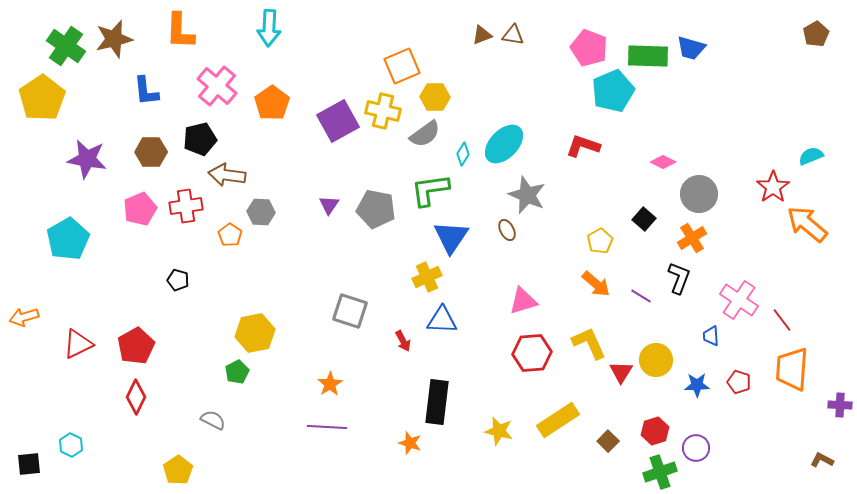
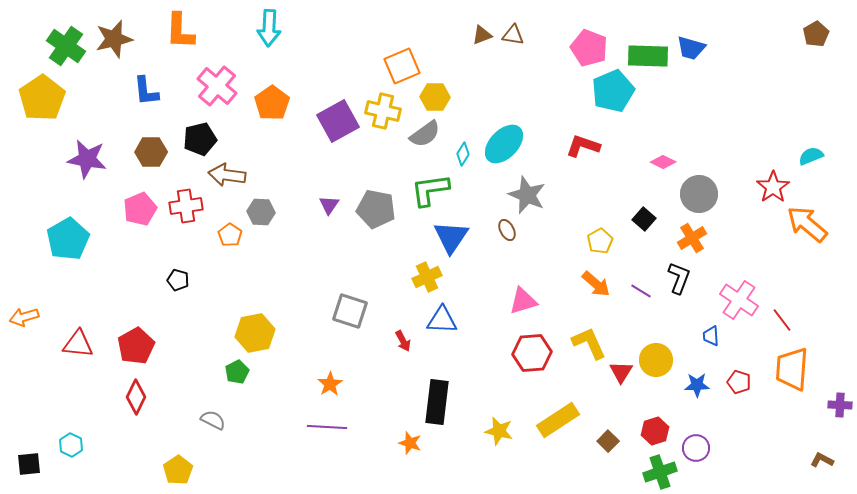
purple line at (641, 296): moved 5 px up
red triangle at (78, 344): rotated 32 degrees clockwise
